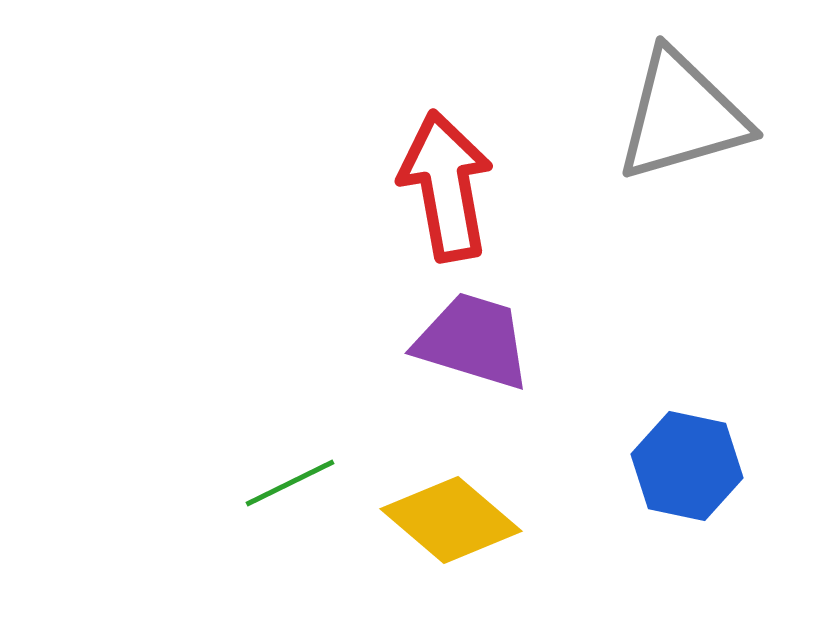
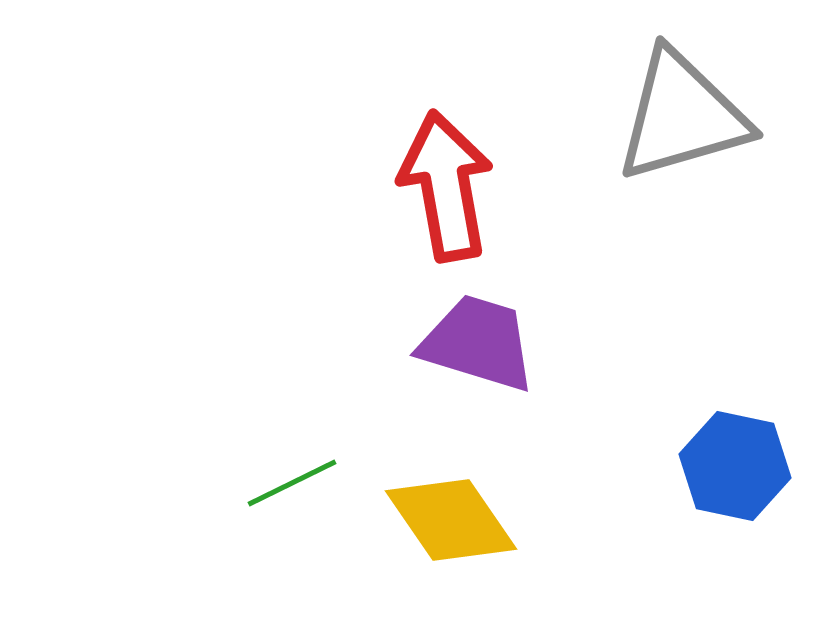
purple trapezoid: moved 5 px right, 2 px down
blue hexagon: moved 48 px right
green line: moved 2 px right
yellow diamond: rotated 15 degrees clockwise
